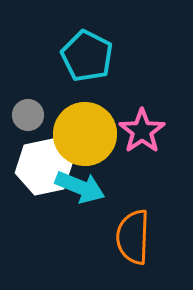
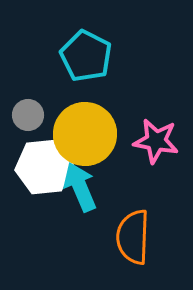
cyan pentagon: moved 1 px left
pink star: moved 14 px right, 10 px down; rotated 27 degrees counterclockwise
white hexagon: rotated 6 degrees clockwise
cyan arrow: rotated 135 degrees counterclockwise
